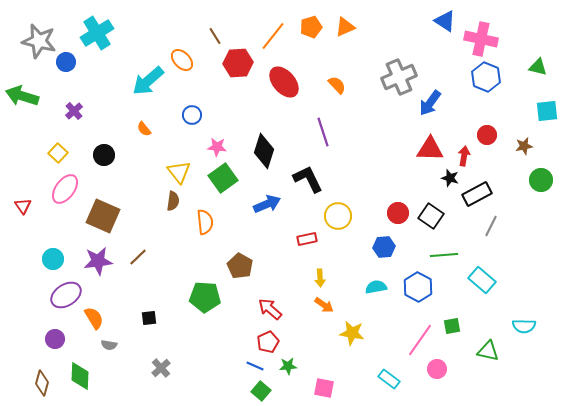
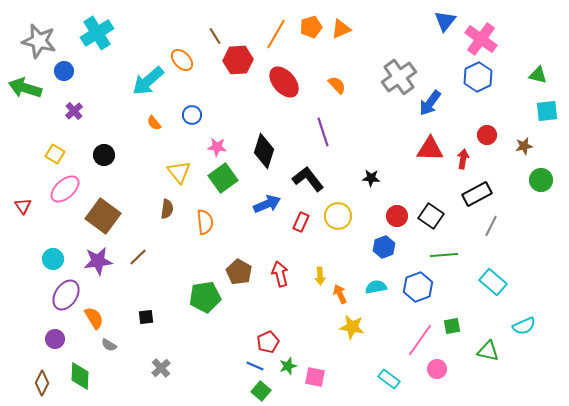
blue triangle at (445, 21): rotated 35 degrees clockwise
orange triangle at (345, 27): moved 4 px left, 2 px down
orange line at (273, 36): moved 3 px right, 2 px up; rotated 8 degrees counterclockwise
pink cross at (481, 39): rotated 24 degrees clockwise
blue circle at (66, 62): moved 2 px left, 9 px down
red hexagon at (238, 63): moved 3 px up
green triangle at (538, 67): moved 8 px down
gray cross at (399, 77): rotated 12 degrees counterclockwise
blue hexagon at (486, 77): moved 8 px left; rotated 12 degrees clockwise
green arrow at (22, 96): moved 3 px right, 8 px up
orange semicircle at (144, 129): moved 10 px right, 6 px up
yellow square at (58, 153): moved 3 px left, 1 px down; rotated 12 degrees counterclockwise
red arrow at (464, 156): moved 1 px left, 3 px down
black star at (450, 178): moved 79 px left; rotated 12 degrees counterclockwise
black L-shape at (308, 179): rotated 12 degrees counterclockwise
pink ellipse at (65, 189): rotated 12 degrees clockwise
brown semicircle at (173, 201): moved 6 px left, 8 px down
red circle at (398, 213): moved 1 px left, 3 px down
brown square at (103, 216): rotated 12 degrees clockwise
red rectangle at (307, 239): moved 6 px left, 17 px up; rotated 54 degrees counterclockwise
blue hexagon at (384, 247): rotated 15 degrees counterclockwise
brown pentagon at (240, 266): moved 1 px left, 6 px down
yellow arrow at (320, 278): moved 2 px up
cyan rectangle at (482, 280): moved 11 px right, 2 px down
blue hexagon at (418, 287): rotated 12 degrees clockwise
purple ellipse at (66, 295): rotated 24 degrees counterclockwise
green pentagon at (205, 297): rotated 12 degrees counterclockwise
orange arrow at (324, 305): moved 16 px right, 11 px up; rotated 150 degrees counterclockwise
red arrow at (270, 309): moved 10 px right, 35 px up; rotated 35 degrees clockwise
black square at (149, 318): moved 3 px left, 1 px up
cyan semicircle at (524, 326): rotated 25 degrees counterclockwise
yellow star at (352, 333): moved 6 px up
gray semicircle at (109, 345): rotated 21 degrees clockwise
green star at (288, 366): rotated 12 degrees counterclockwise
brown diamond at (42, 383): rotated 10 degrees clockwise
pink square at (324, 388): moved 9 px left, 11 px up
